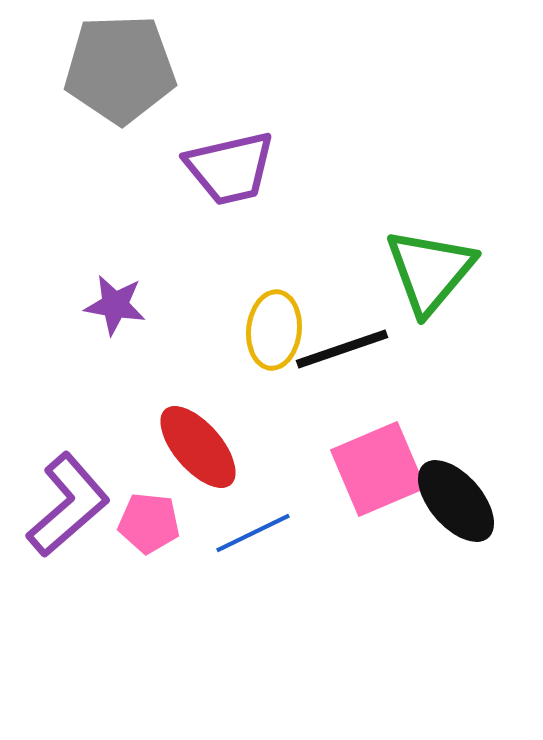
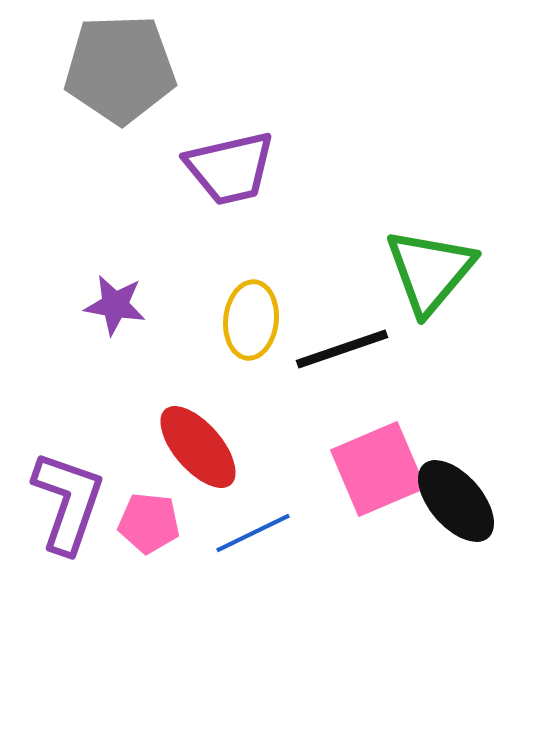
yellow ellipse: moved 23 px left, 10 px up
purple L-shape: moved 3 px up; rotated 30 degrees counterclockwise
